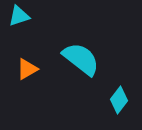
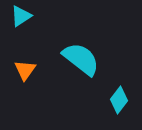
cyan triangle: moved 2 px right; rotated 15 degrees counterclockwise
orange triangle: moved 2 px left, 1 px down; rotated 25 degrees counterclockwise
